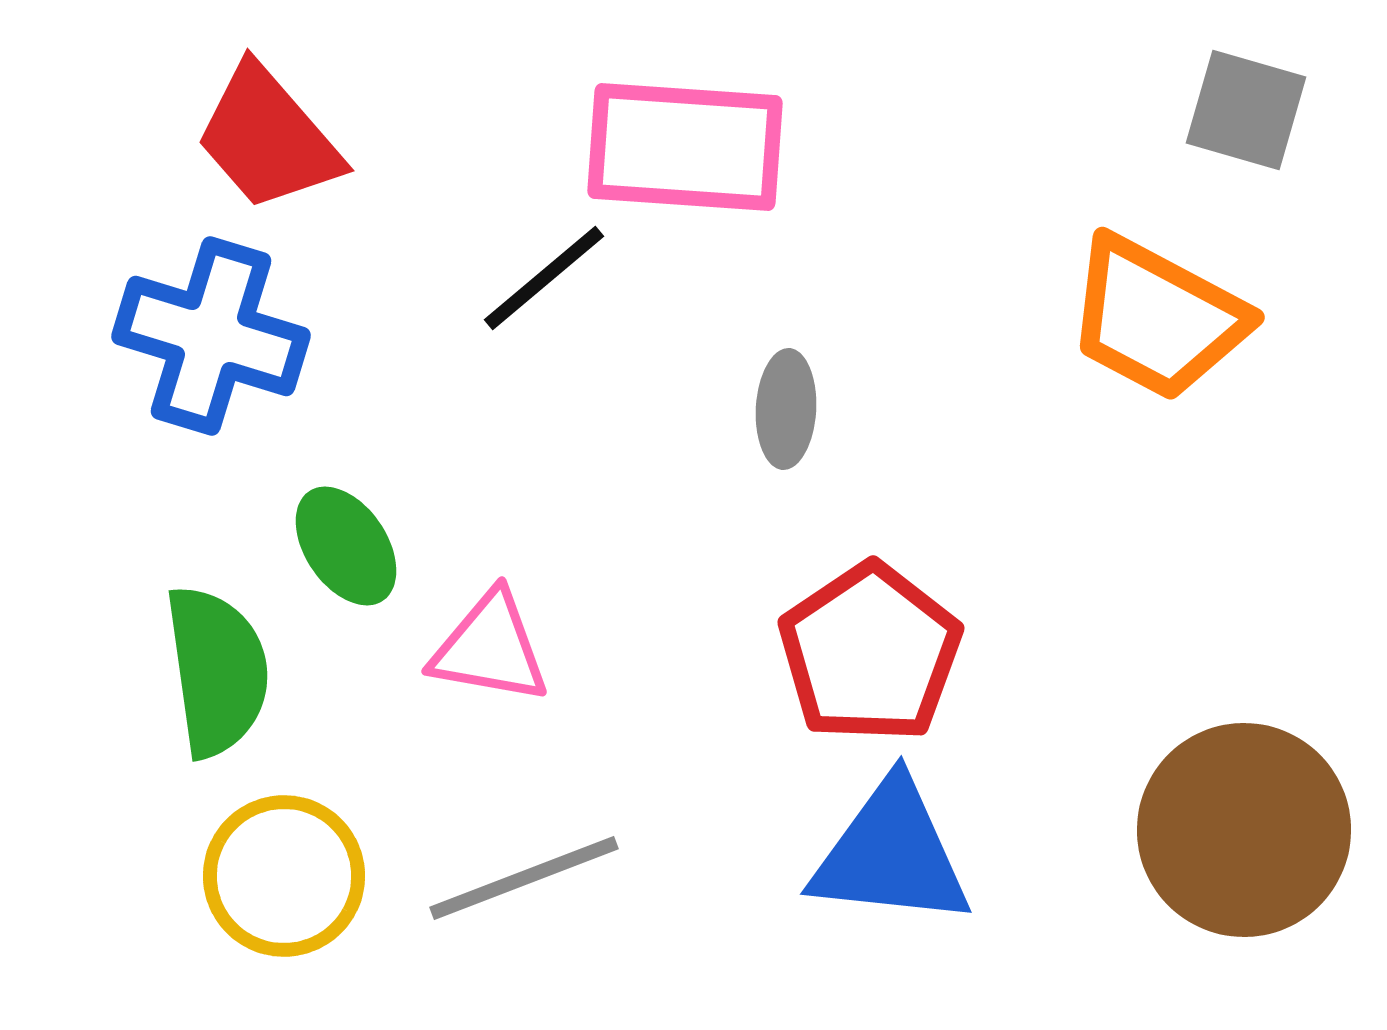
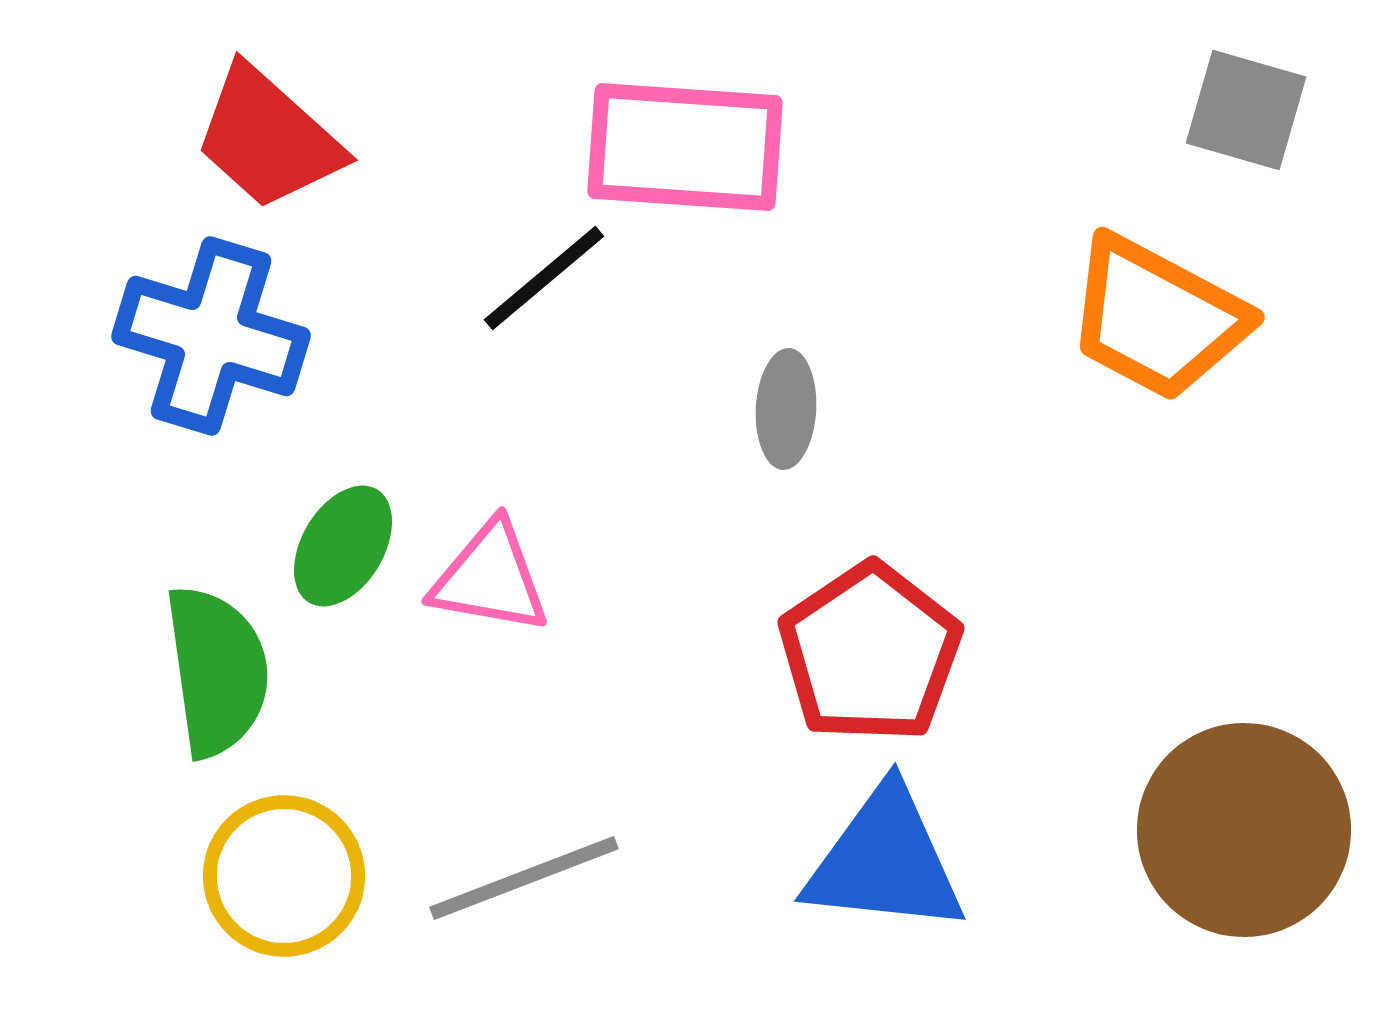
red trapezoid: rotated 7 degrees counterclockwise
green ellipse: moved 3 px left; rotated 65 degrees clockwise
pink triangle: moved 70 px up
blue triangle: moved 6 px left, 7 px down
